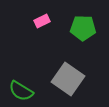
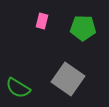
pink rectangle: rotated 49 degrees counterclockwise
green semicircle: moved 3 px left, 3 px up
